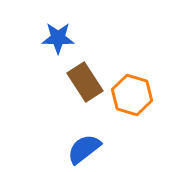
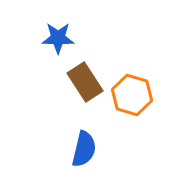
blue semicircle: rotated 141 degrees clockwise
